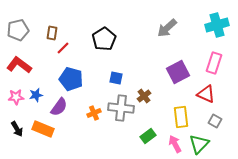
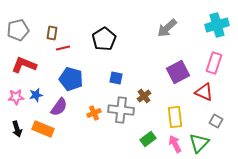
red line: rotated 32 degrees clockwise
red L-shape: moved 5 px right; rotated 15 degrees counterclockwise
red triangle: moved 2 px left, 2 px up
gray cross: moved 2 px down
yellow rectangle: moved 6 px left
gray square: moved 1 px right
black arrow: rotated 14 degrees clockwise
green rectangle: moved 3 px down
green triangle: moved 1 px up
